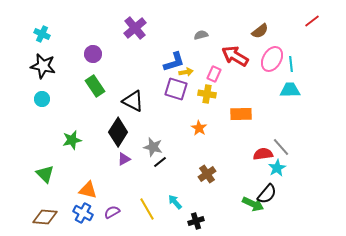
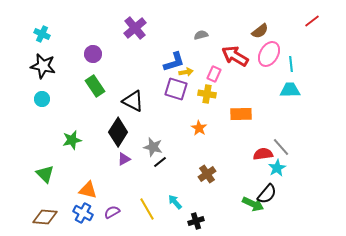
pink ellipse: moved 3 px left, 5 px up
